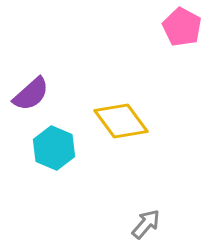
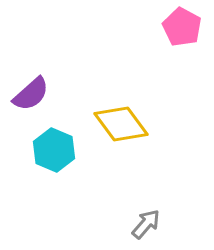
yellow diamond: moved 3 px down
cyan hexagon: moved 2 px down
